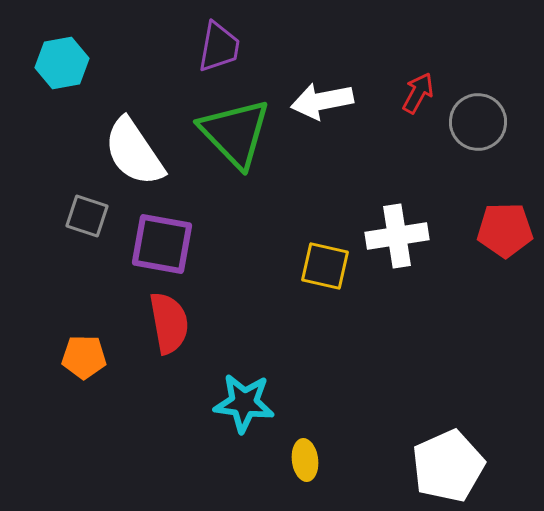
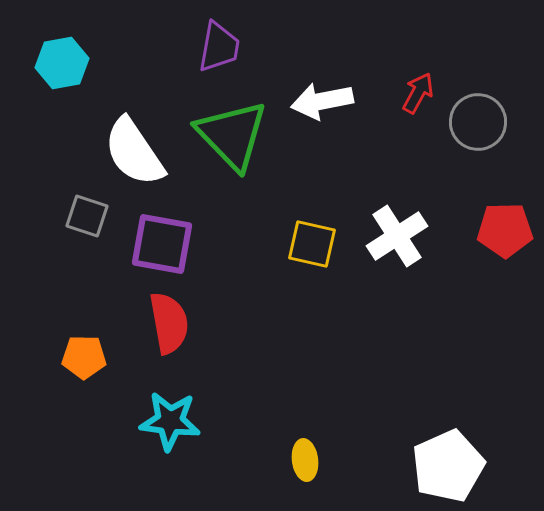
green triangle: moved 3 px left, 2 px down
white cross: rotated 24 degrees counterclockwise
yellow square: moved 13 px left, 22 px up
cyan star: moved 74 px left, 18 px down
